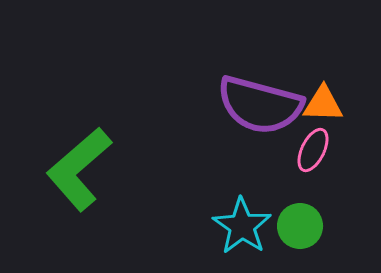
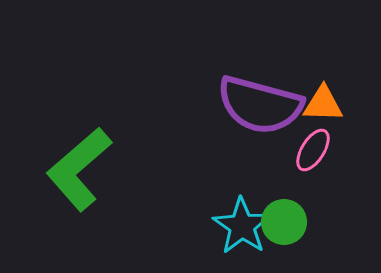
pink ellipse: rotated 6 degrees clockwise
green circle: moved 16 px left, 4 px up
